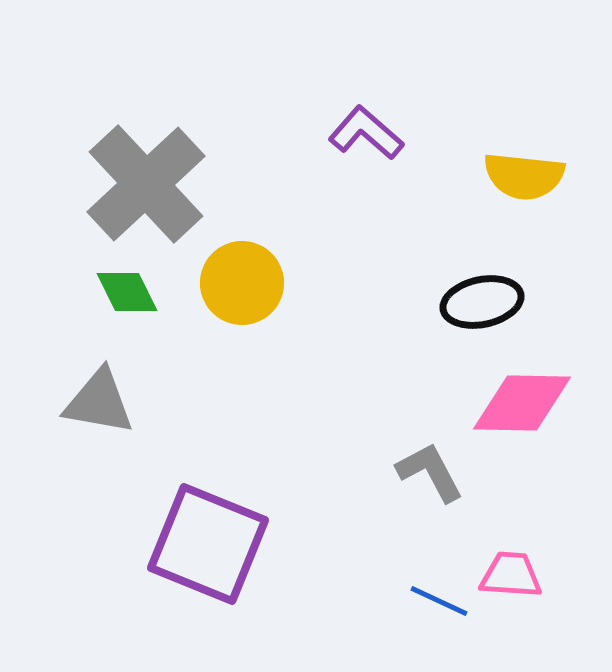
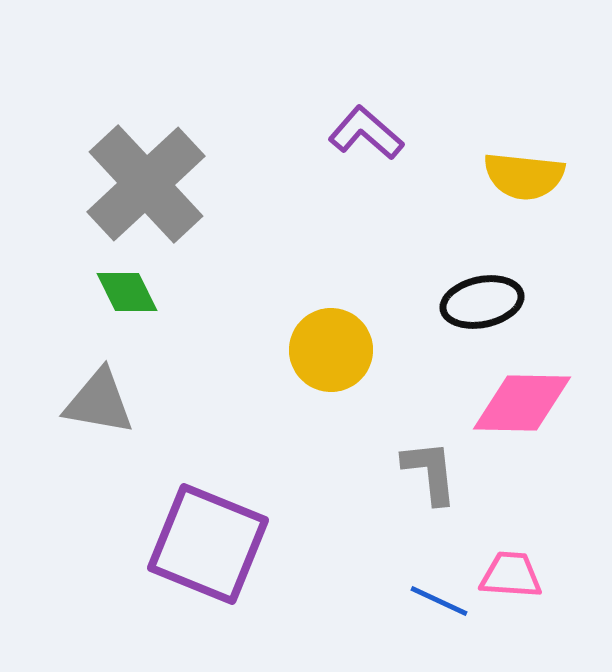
yellow circle: moved 89 px right, 67 px down
gray L-shape: rotated 22 degrees clockwise
